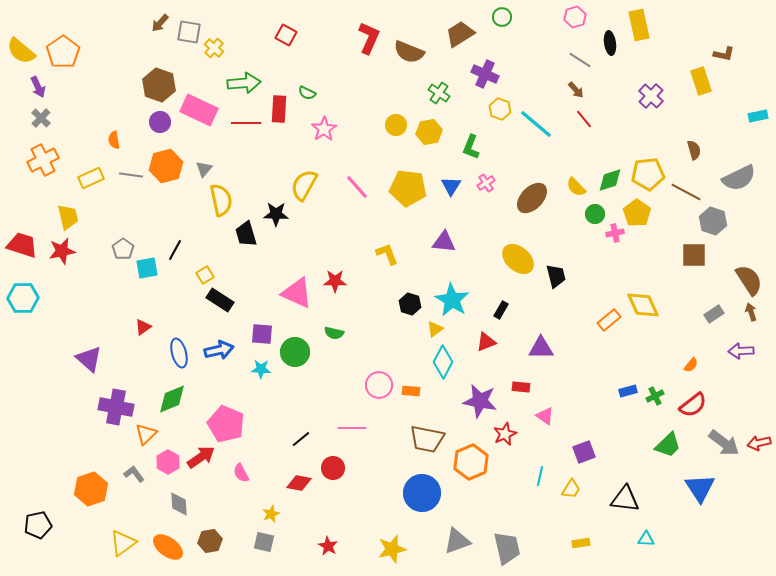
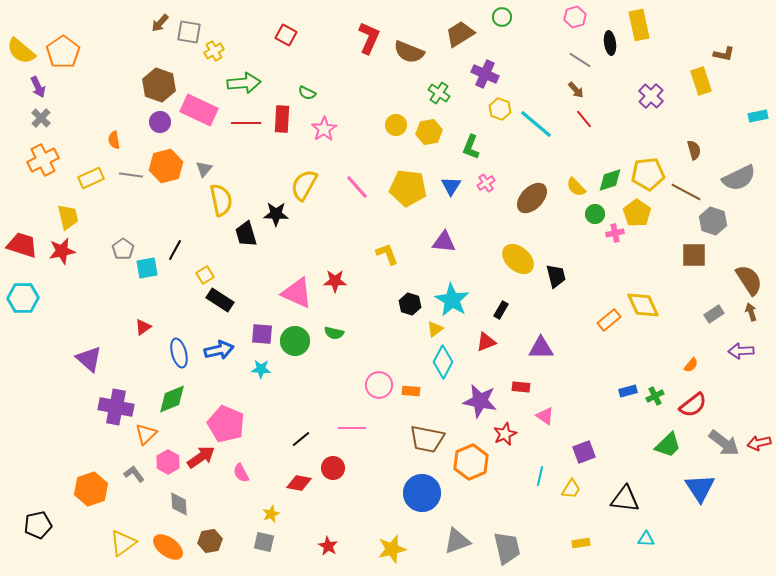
yellow cross at (214, 48): moved 3 px down; rotated 18 degrees clockwise
red rectangle at (279, 109): moved 3 px right, 10 px down
green circle at (295, 352): moved 11 px up
